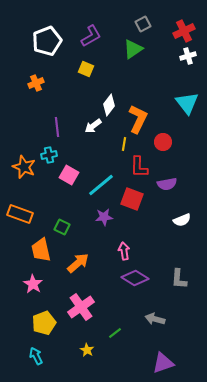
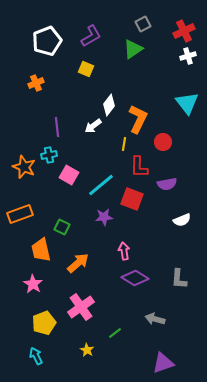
orange rectangle: rotated 40 degrees counterclockwise
